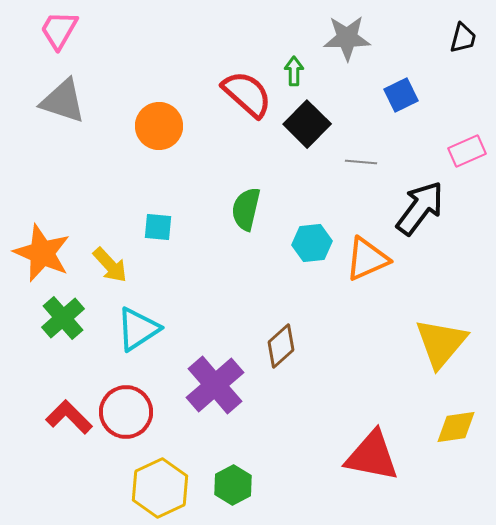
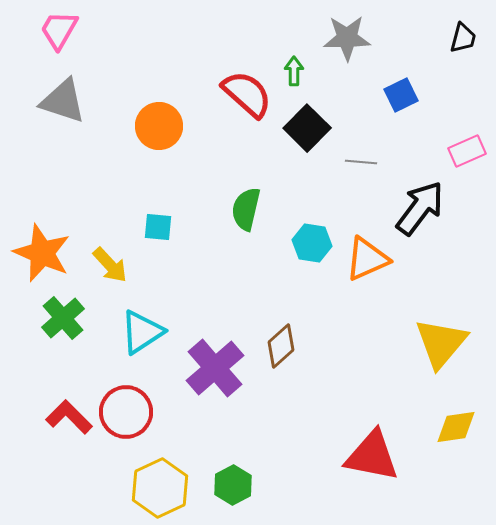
black square: moved 4 px down
cyan hexagon: rotated 15 degrees clockwise
cyan triangle: moved 4 px right, 3 px down
purple cross: moved 17 px up
